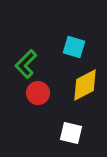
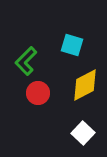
cyan square: moved 2 px left, 2 px up
green L-shape: moved 3 px up
white square: moved 12 px right; rotated 30 degrees clockwise
